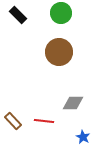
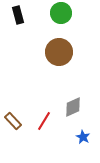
black rectangle: rotated 30 degrees clockwise
gray diamond: moved 4 px down; rotated 25 degrees counterclockwise
red line: rotated 66 degrees counterclockwise
